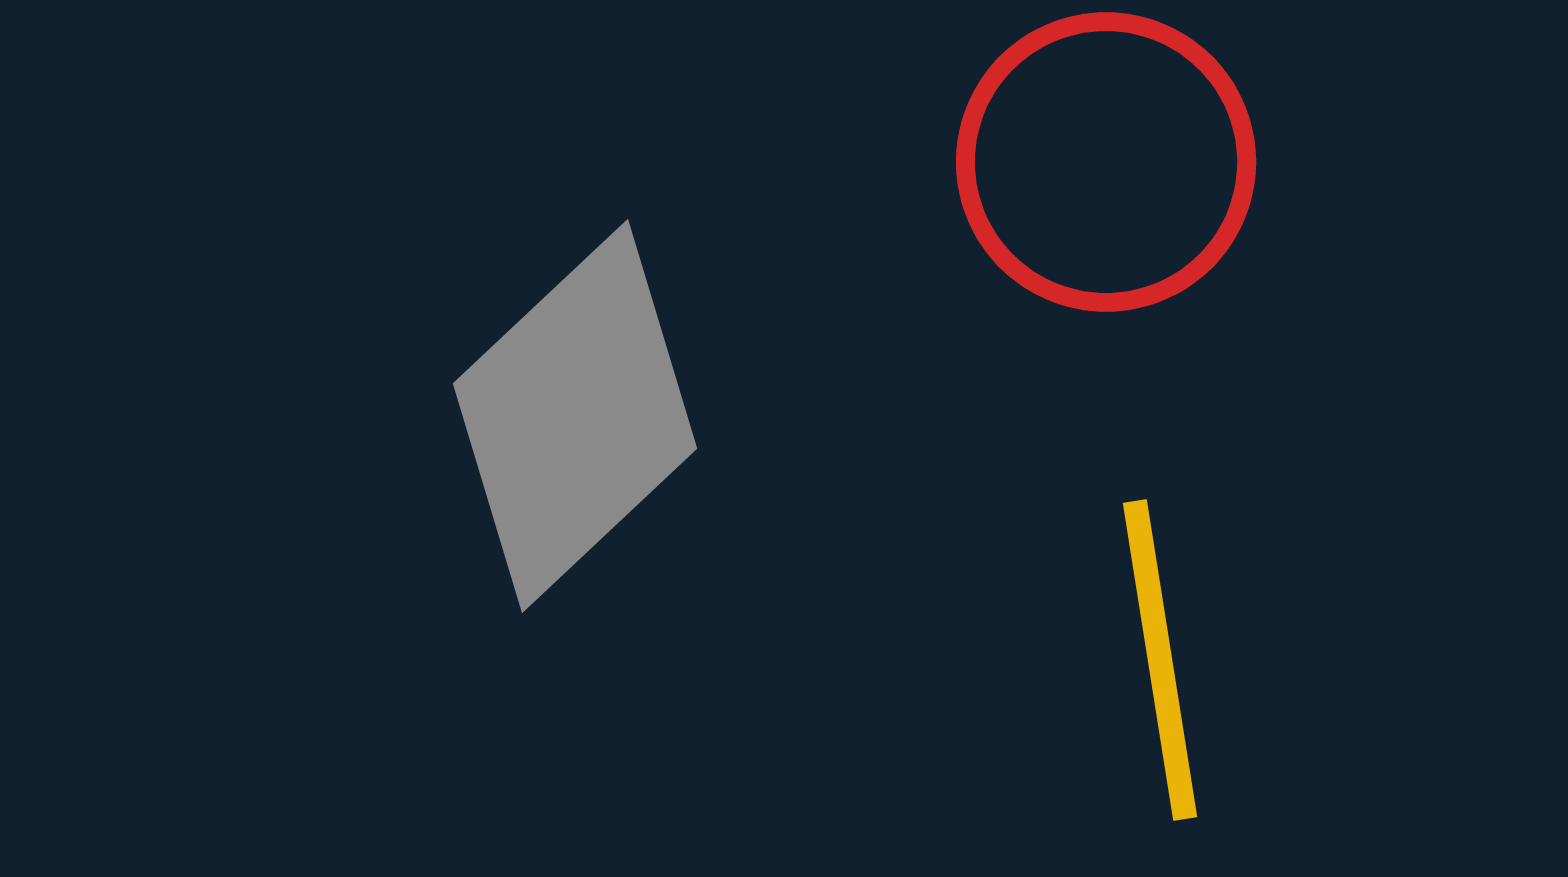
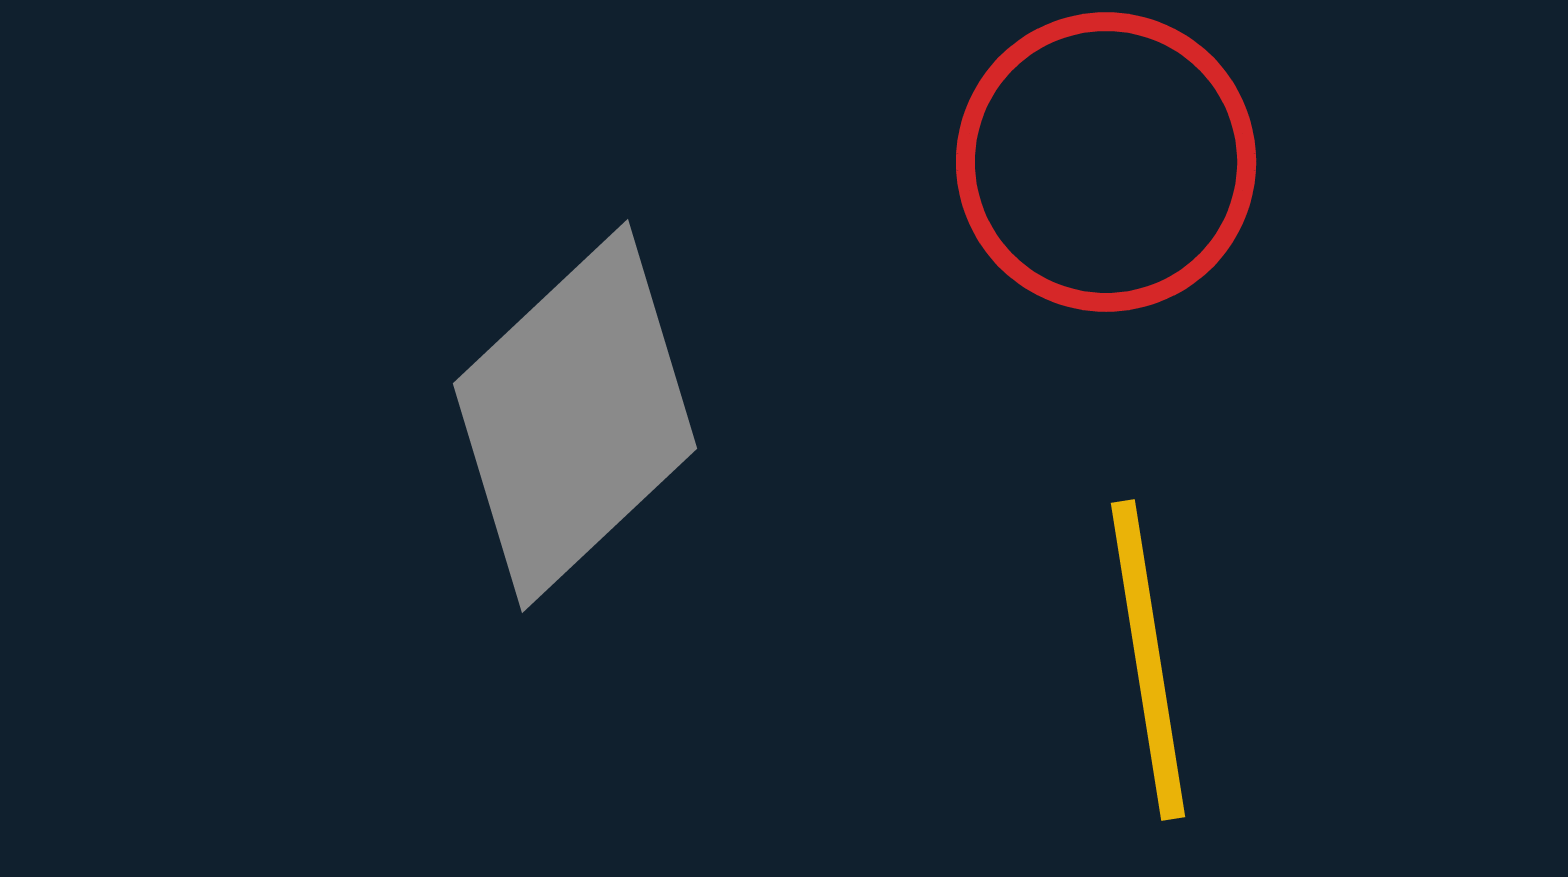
yellow line: moved 12 px left
